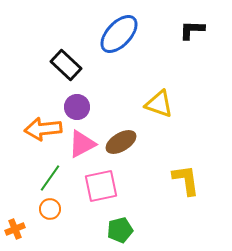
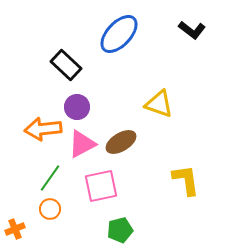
black L-shape: rotated 144 degrees counterclockwise
